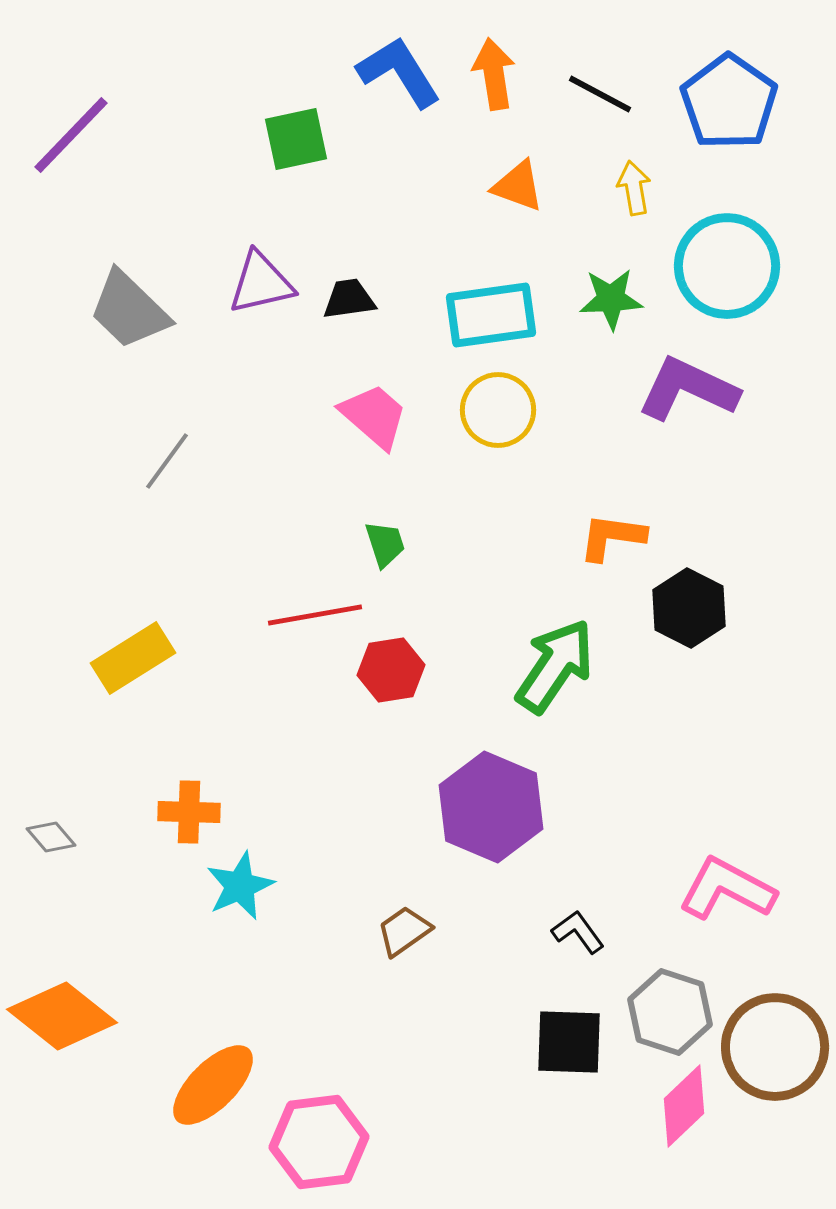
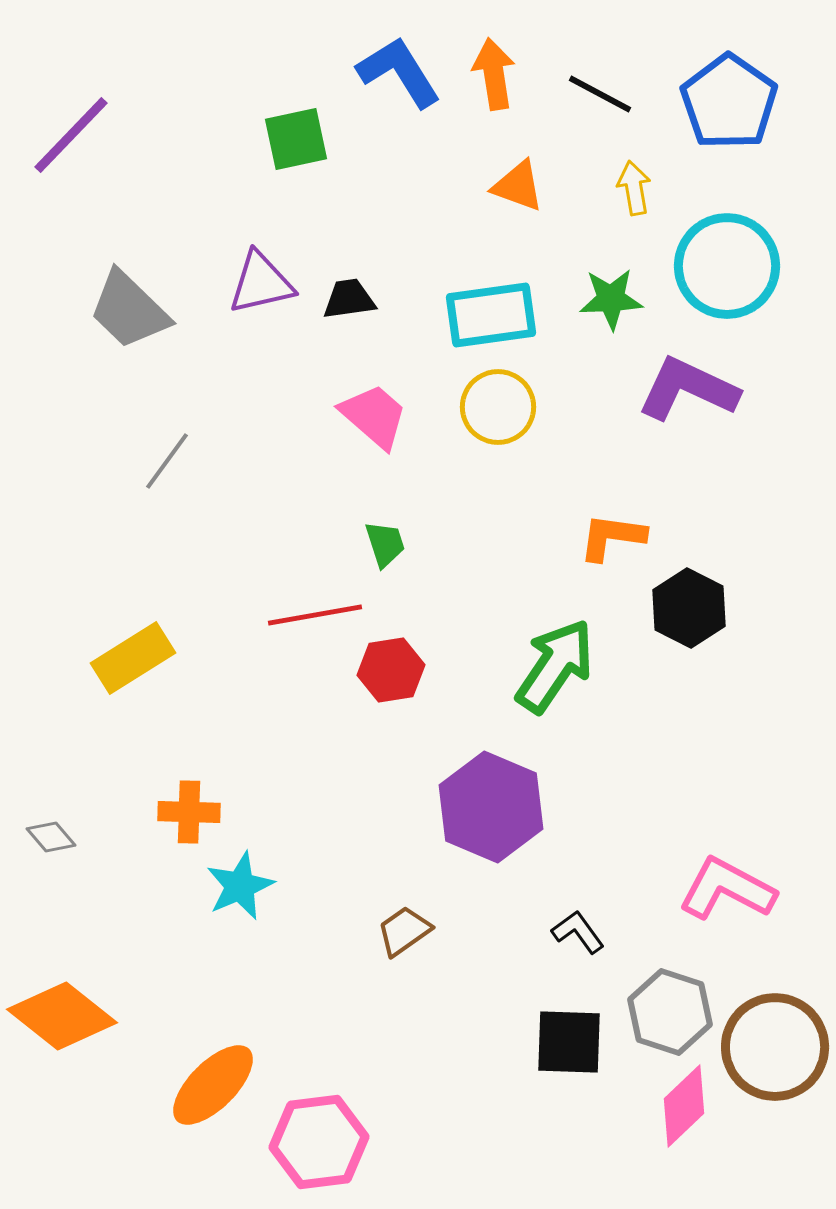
yellow circle: moved 3 px up
